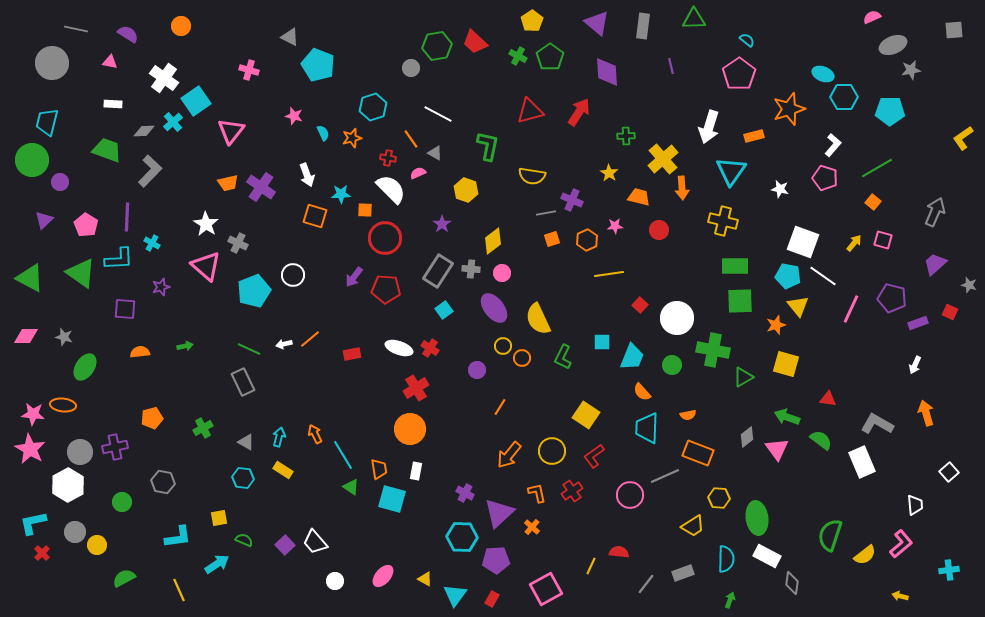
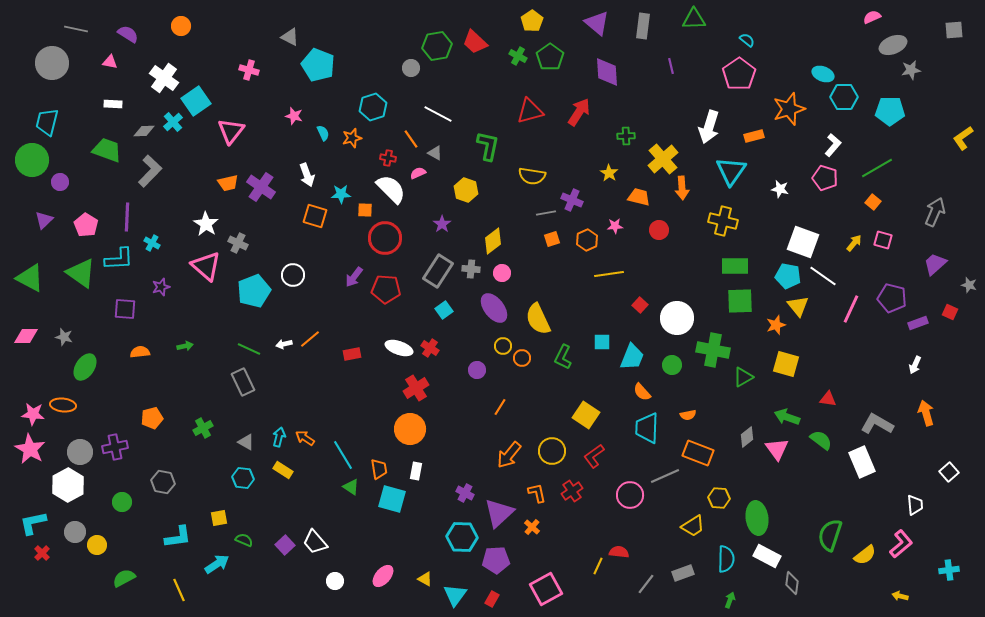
orange arrow at (315, 434): moved 10 px left, 4 px down; rotated 30 degrees counterclockwise
yellow line at (591, 566): moved 7 px right
